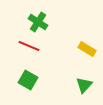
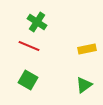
green cross: moved 1 px left
yellow rectangle: rotated 42 degrees counterclockwise
green triangle: rotated 12 degrees clockwise
